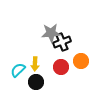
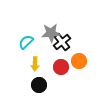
black cross: rotated 18 degrees counterclockwise
orange circle: moved 2 px left
cyan semicircle: moved 8 px right, 28 px up
black circle: moved 3 px right, 3 px down
